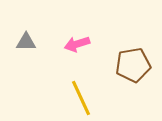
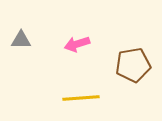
gray triangle: moved 5 px left, 2 px up
yellow line: rotated 69 degrees counterclockwise
